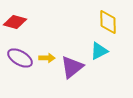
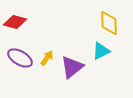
yellow diamond: moved 1 px right, 1 px down
cyan triangle: moved 2 px right
yellow arrow: rotated 56 degrees counterclockwise
